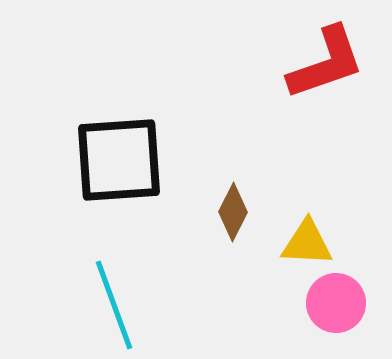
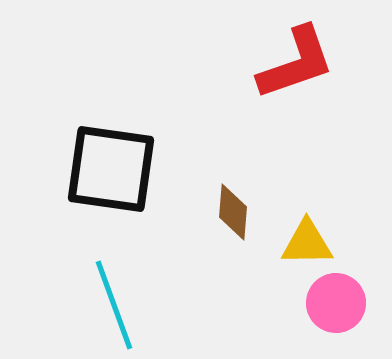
red L-shape: moved 30 px left
black square: moved 8 px left, 9 px down; rotated 12 degrees clockwise
brown diamond: rotated 22 degrees counterclockwise
yellow triangle: rotated 4 degrees counterclockwise
